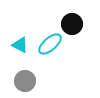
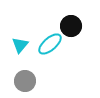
black circle: moved 1 px left, 2 px down
cyan triangle: rotated 42 degrees clockwise
